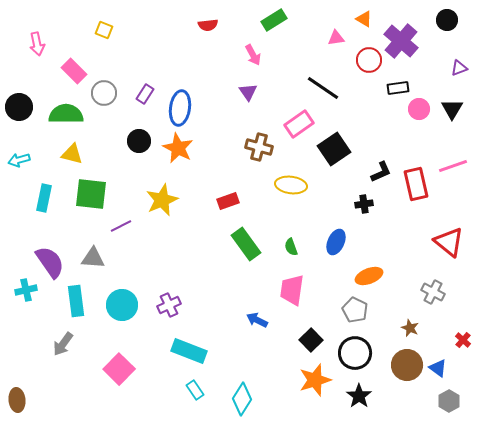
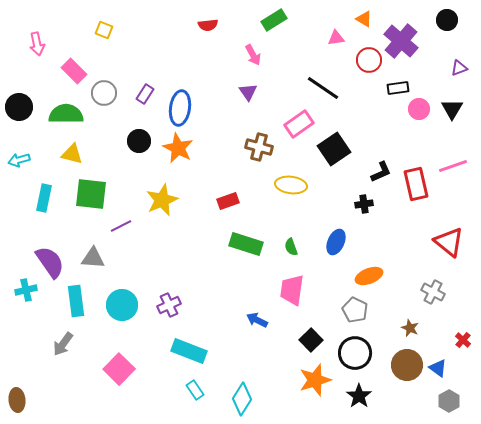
green rectangle at (246, 244): rotated 36 degrees counterclockwise
